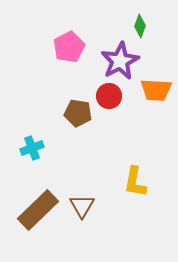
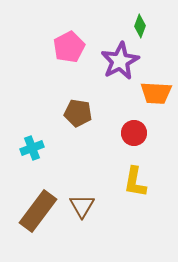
orange trapezoid: moved 3 px down
red circle: moved 25 px right, 37 px down
brown rectangle: moved 1 px down; rotated 9 degrees counterclockwise
